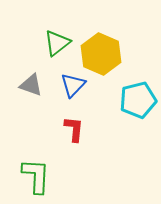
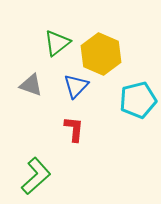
blue triangle: moved 3 px right, 1 px down
green L-shape: rotated 45 degrees clockwise
